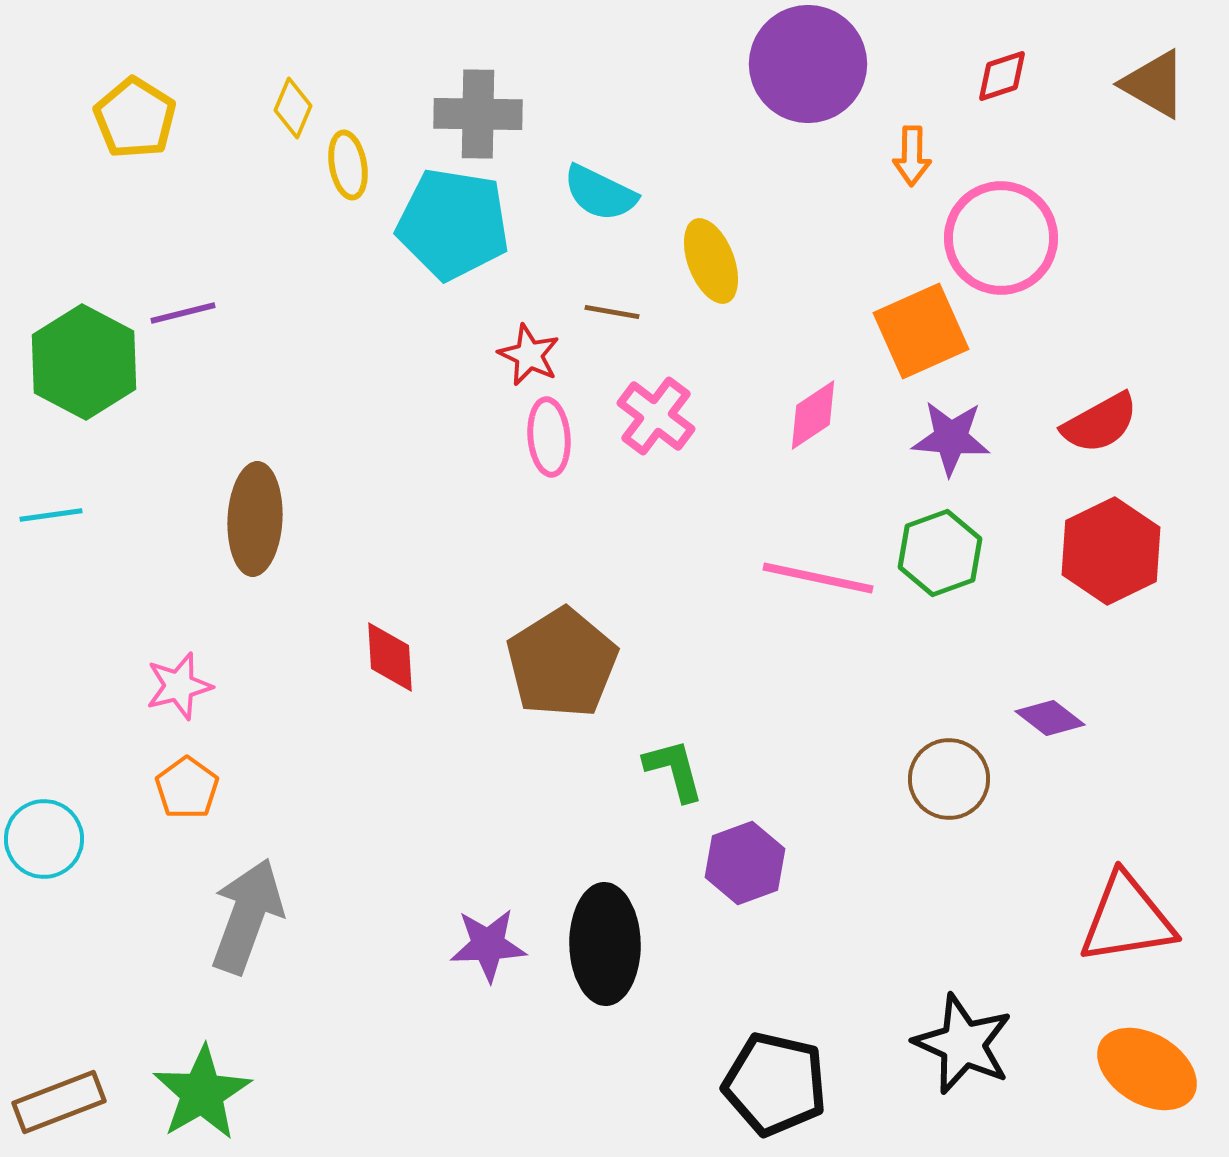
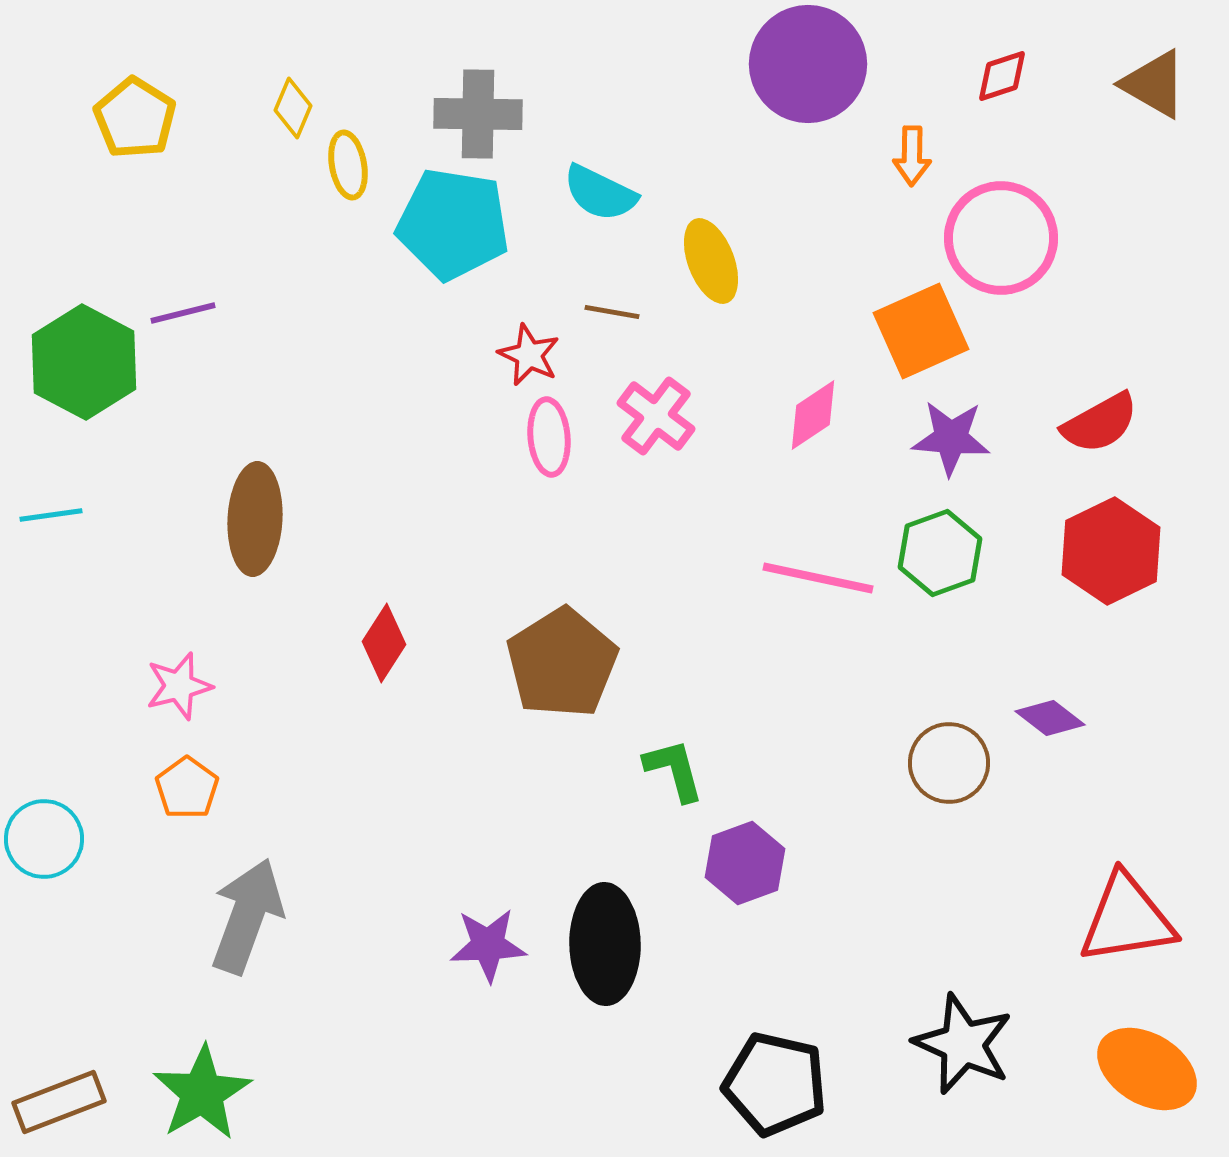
red diamond at (390, 657): moved 6 px left, 14 px up; rotated 36 degrees clockwise
brown circle at (949, 779): moved 16 px up
